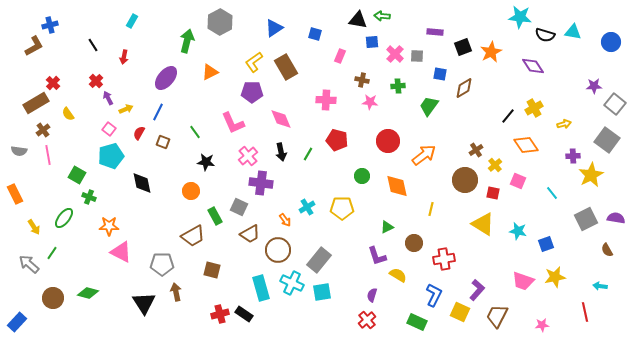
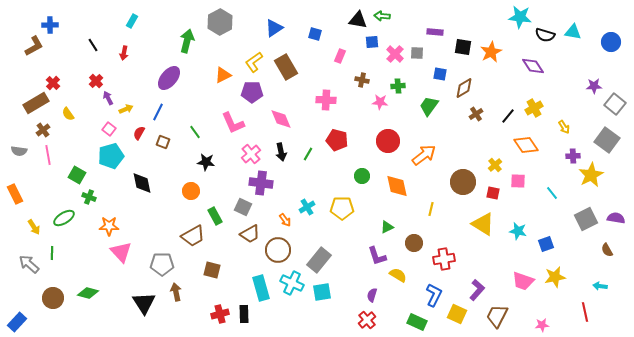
blue cross at (50, 25): rotated 14 degrees clockwise
black square at (463, 47): rotated 30 degrees clockwise
gray square at (417, 56): moved 3 px up
red arrow at (124, 57): moved 4 px up
orange triangle at (210, 72): moved 13 px right, 3 px down
purple ellipse at (166, 78): moved 3 px right
pink star at (370, 102): moved 10 px right
yellow arrow at (564, 124): moved 3 px down; rotated 72 degrees clockwise
brown cross at (476, 150): moved 36 px up
pink cross at (248, 156): moved 3 px right, 2 px up
brown circle at (465, 180): moved 2 px left, 2 px down
pink square at (518, 181): rotated 21 degrees counterclockwise
gray square at (239, 207): moved 4 px right
green ellipse at (64, 218): rotated 20 degrees clockwise
pink triangle at (121, 252): rotated 20 degrees clockwise
green line at (52, 253): rotated 32 degrees counterclockwise
yellow square at (460, 312): moved 3 px left, 2 px down
black rectangle at (244, 314): rotated 54 degrees clockwise
